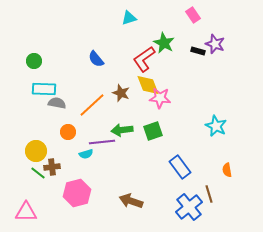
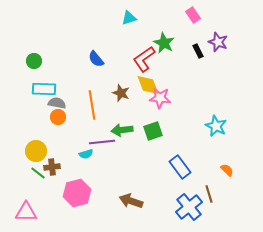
purple star: moved 3 px right, 2 px up
black rectangle: rotated 48 degrees clockwise
orange line: rotated 56 degrees counterclockwise
orange circle: moved 10 px left, 15 px up
orange semicircle: rotated 144 degrees clockwise
